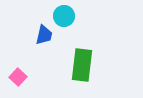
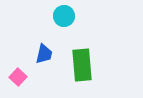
blue trapezoid: moved 19 px down
green rectangle: rotated 12 degrees counterclockwise
